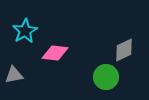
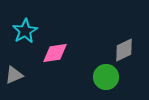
pink diamond: rotated 16 degrees counterclockwise
gray triangle: rotated 12 degrees counterclockwise
